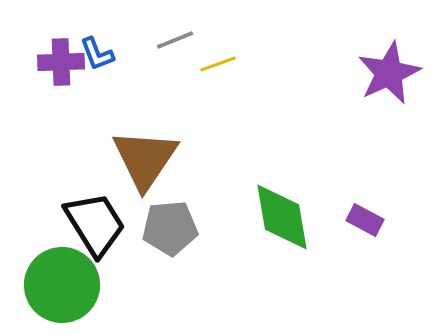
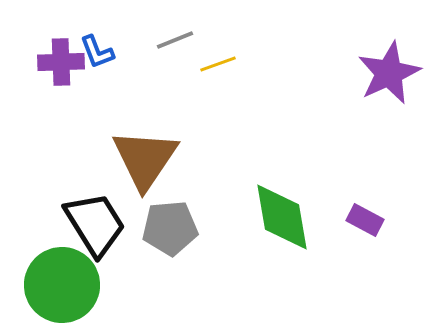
blue L-shape: moved 2 px up
